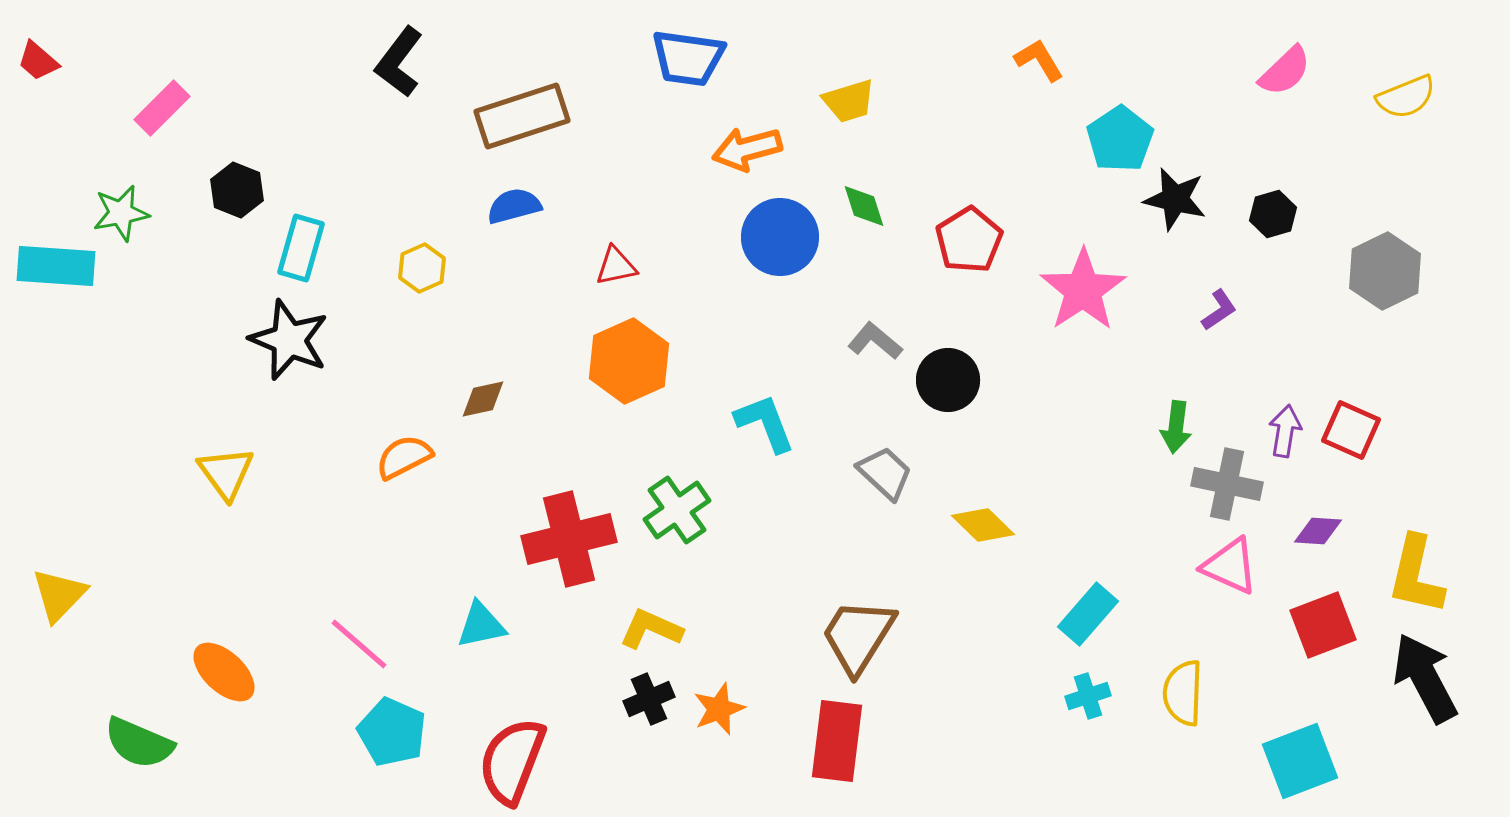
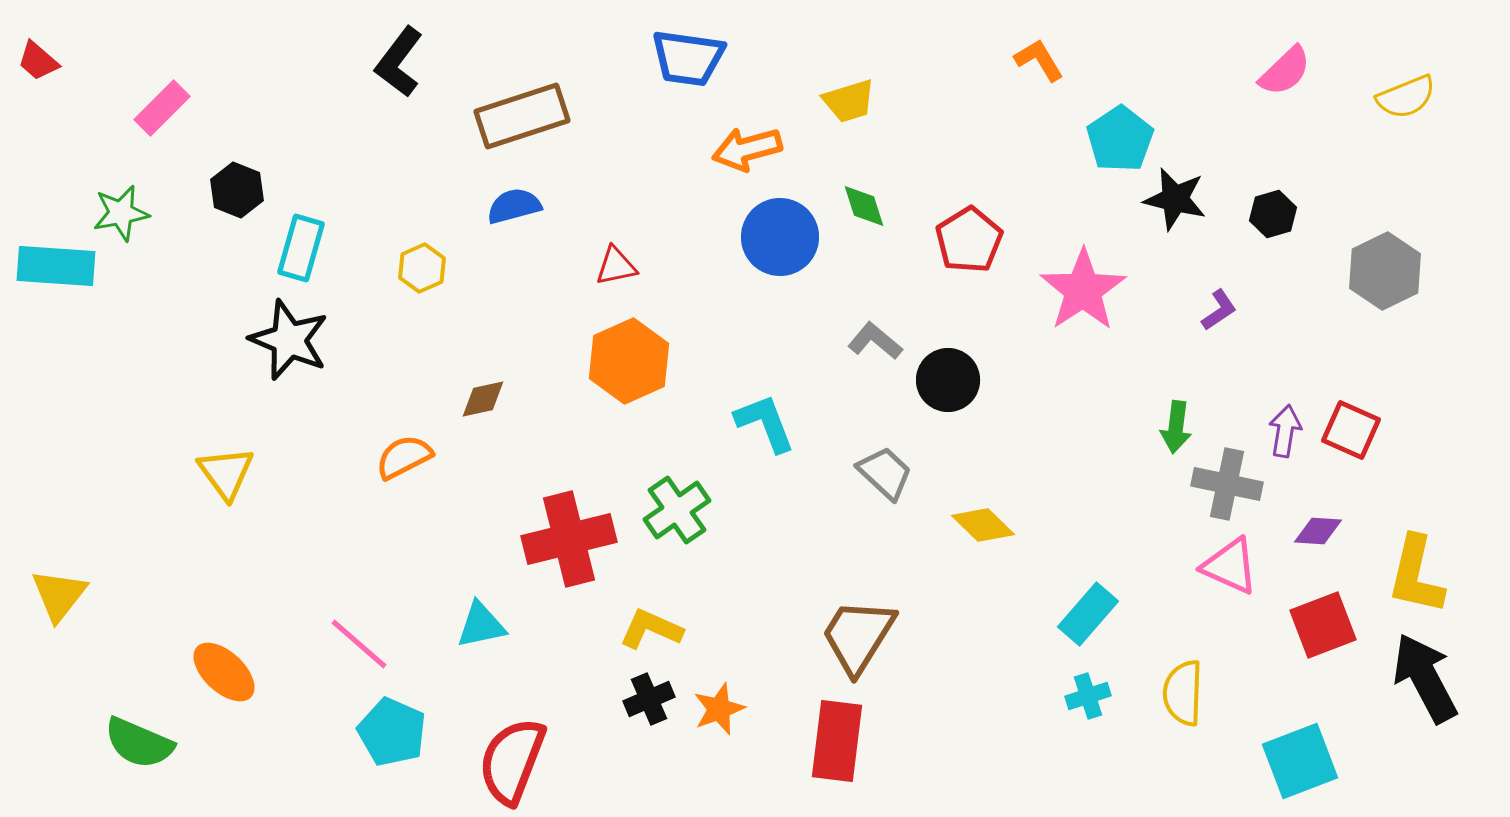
yellow triangle at (59, 595): rotated 6 degrees counterclockwise
